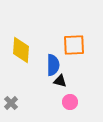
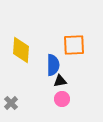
black triangle: rotated 24 degrees counterclockwise
pink circle: moved 8 px left, 3 px up
